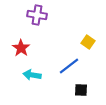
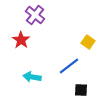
purple cross: moved 2 px left; rotated 30 degrees clockwise
red star: moved 8 px up
cyan arrow: moved 2 px down
